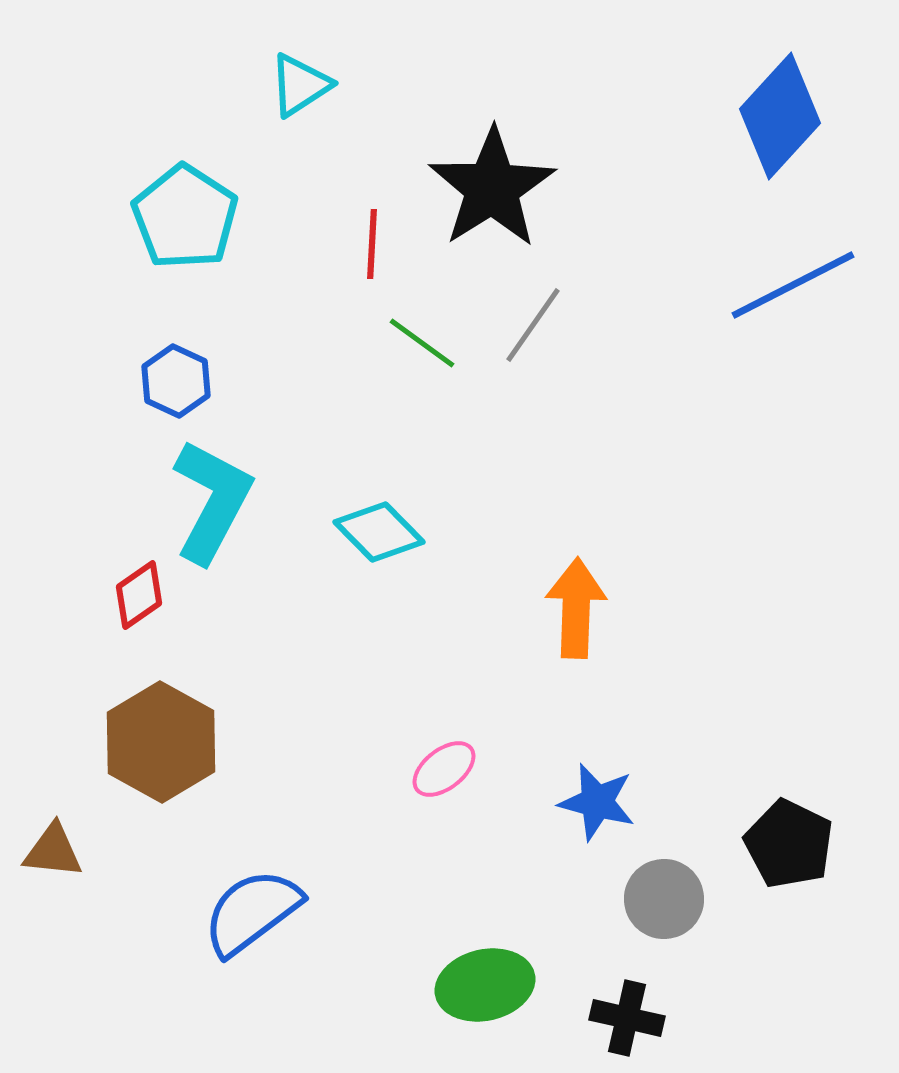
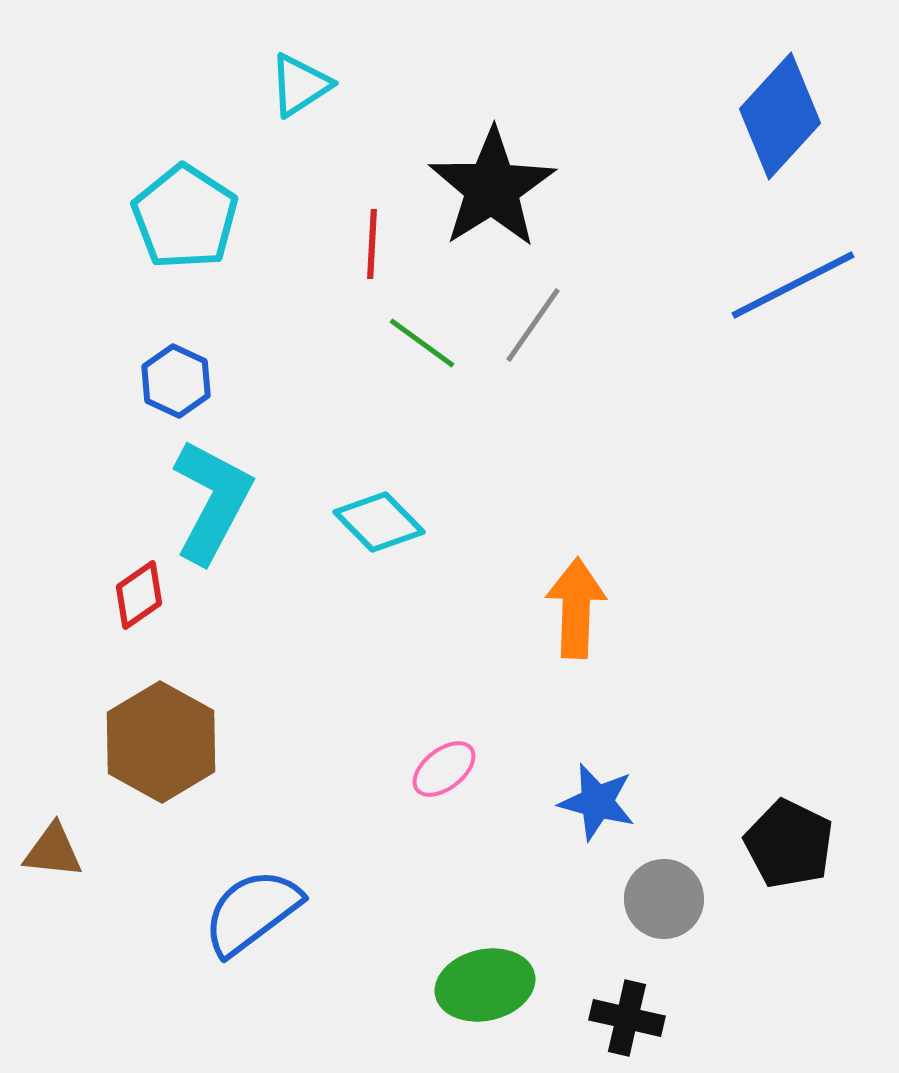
cyan diamond: moved 10 px up
